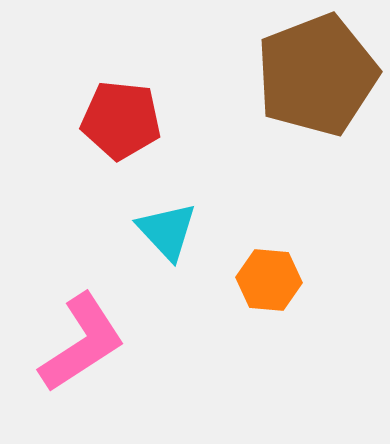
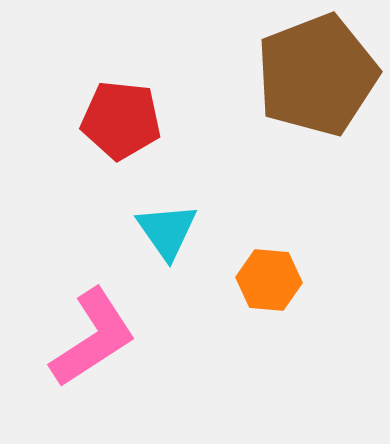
cyan triangle: rotated 8 degrees clockwise
pink L-shape: moved 11 px right, 5 px up
